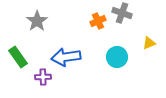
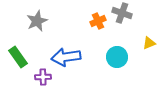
gray star: rotated 10 degrees clockwise
